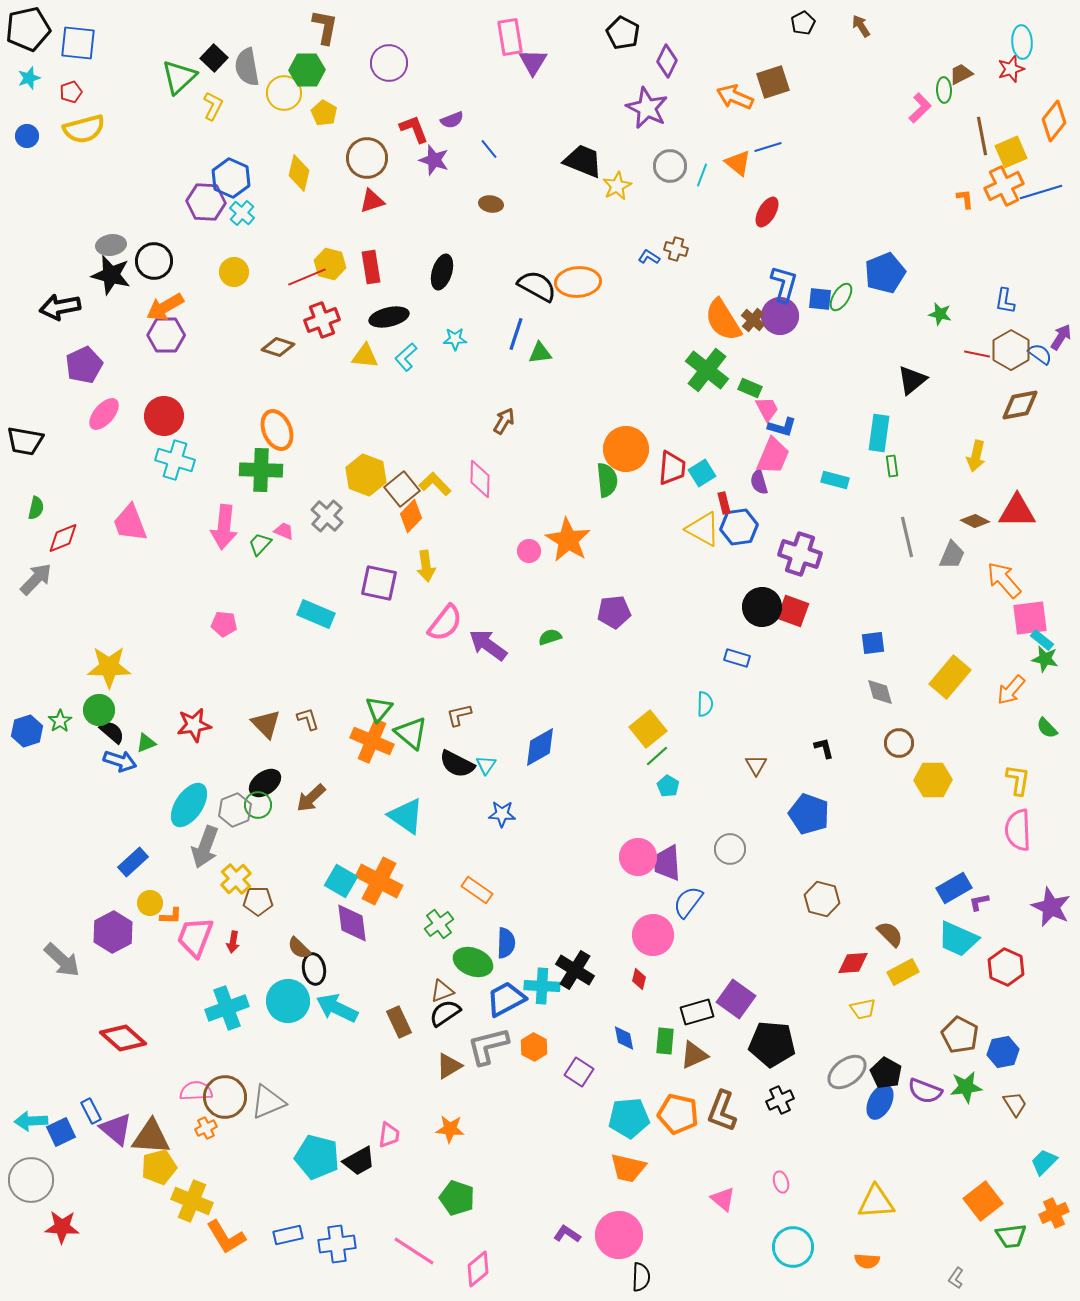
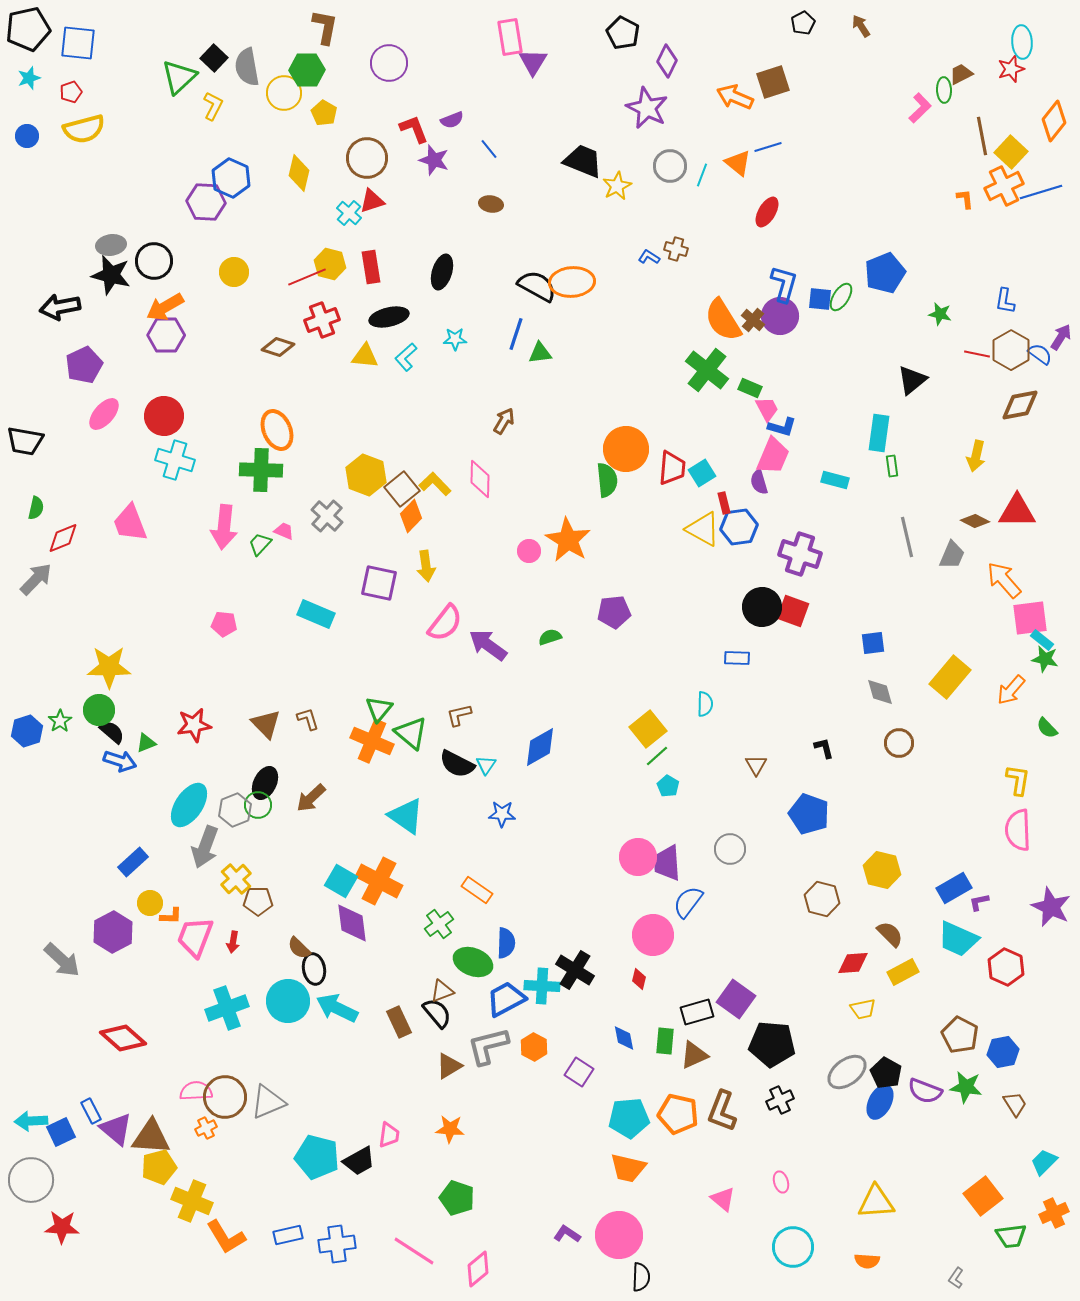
yellow square at (1011, 152): rotated 24 degrees counterclockwise
cyan cross at (242, 213): moved 107 px right
orange ellipse at (578, 282): moved 6 px left
blue rectangle at (737, 658): rotated 15 degrees counterclockwise
yellow hexagon at (933, 780): moved 51 px left, 90 px down; rotated 15 degrees clockwise
black ellipse at (265, 783): rotated 28 degrees counterclockwise
black semicircle at (445, 1013): moved 8 px left; rotated 84 degrees clockwise
green star at (966, 1087): rotated 16 degrees clockwise
orange square at (983, 1201): moved 5 px up
